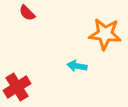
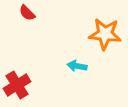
red cross: moved 2 px up
